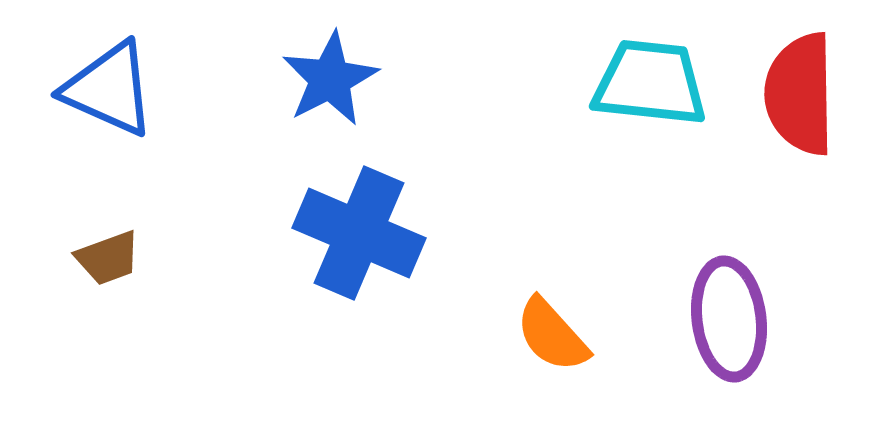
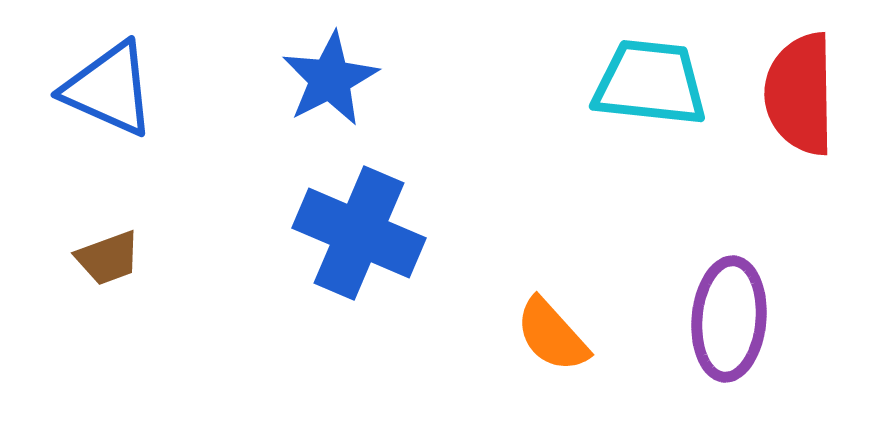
purple ellipse: rotated 12 degrees clockwise
